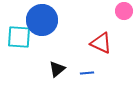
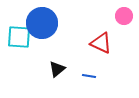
pink circle: moved 5 px down
blue circle: moved 3 px down
blue line: moved 2 px right, 3 px down; rotated 16 degrees clockwise
